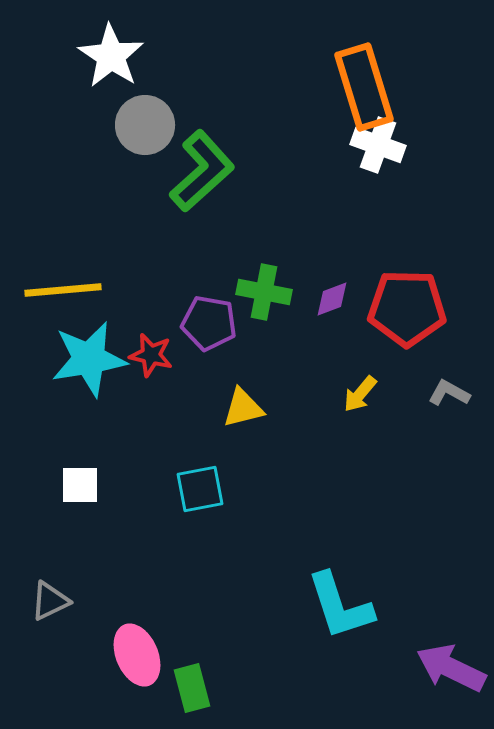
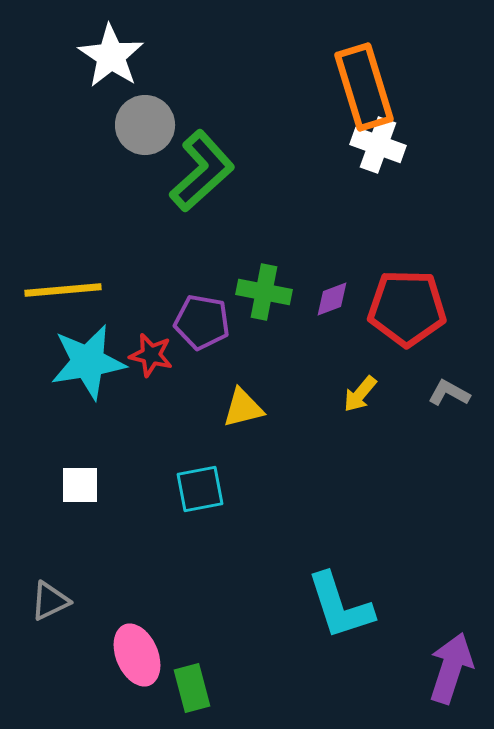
purple pentagon: moved 7 px left, 1 px up
cyan star: moved 1 px left, 3 px down
purple arrow: rotated 82 degrees clockwise
